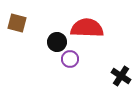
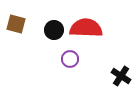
brown square: moved 1 px left, 1 px down
red semicircle: moved 1 px left
black circle: moved 3 px left, 12 px up
